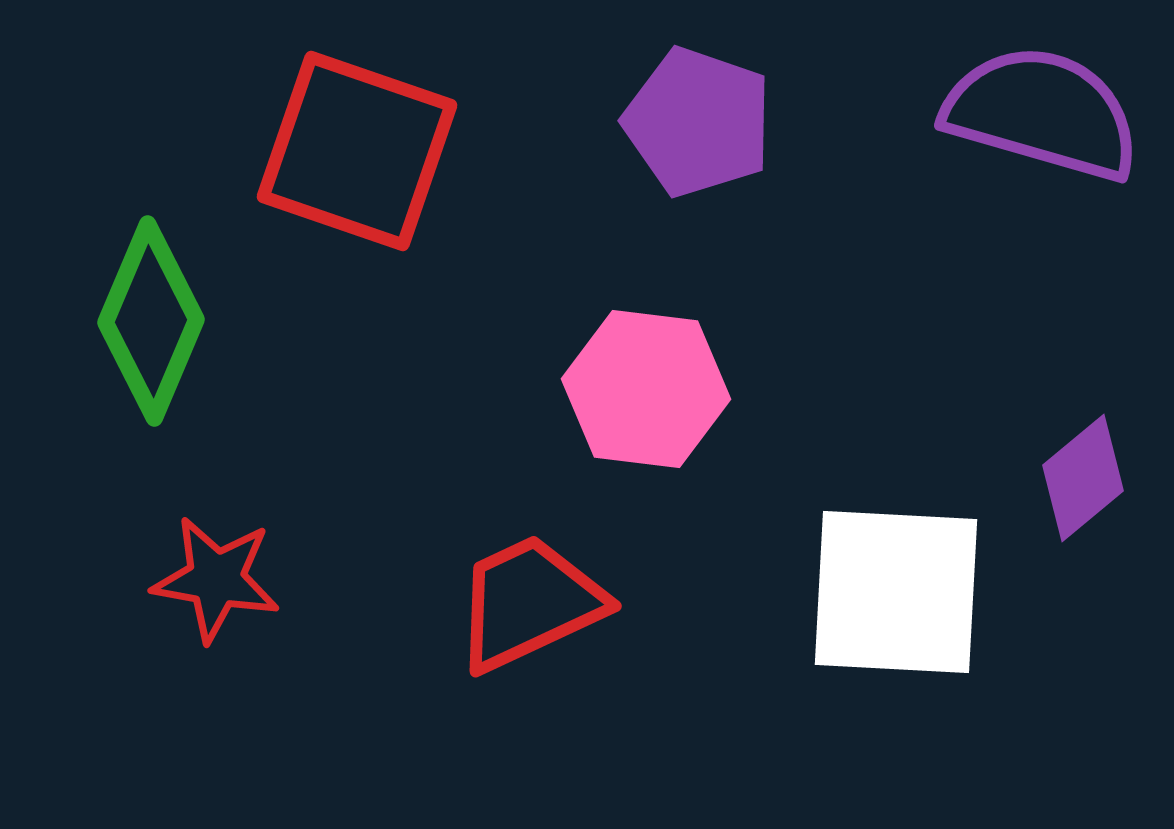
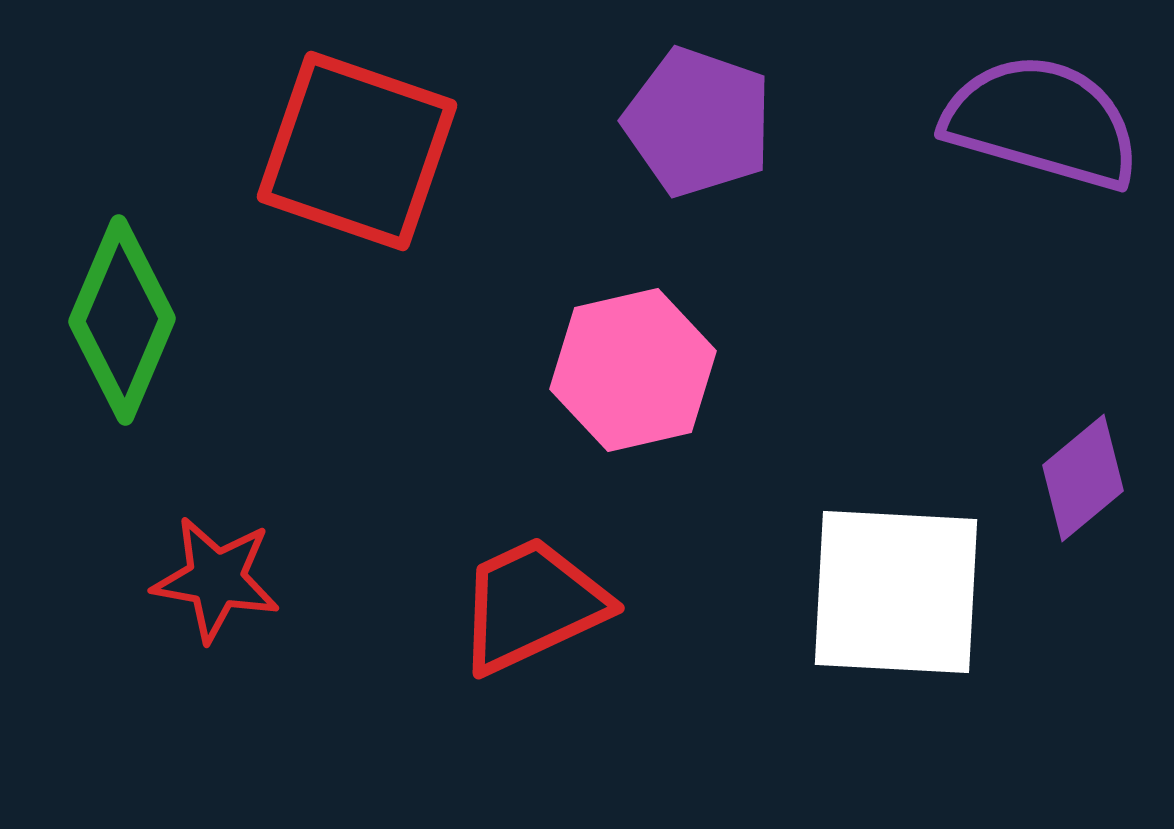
purple semicircle: moved 9 px down
green diamond: moved 29 px left, 1 px up
pink hexagon: moved 13 px left, 19 px up; rotated 20 degrees counterclockwise
red trapezoid: moved 3 px right, 2 px down
